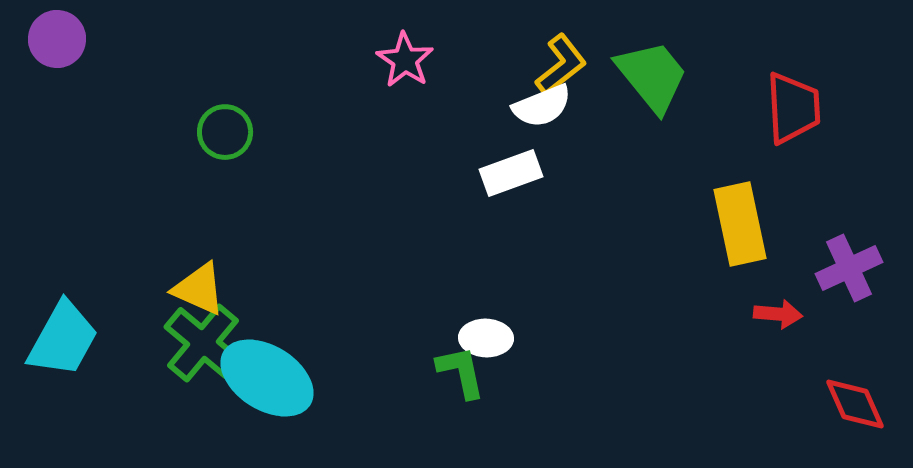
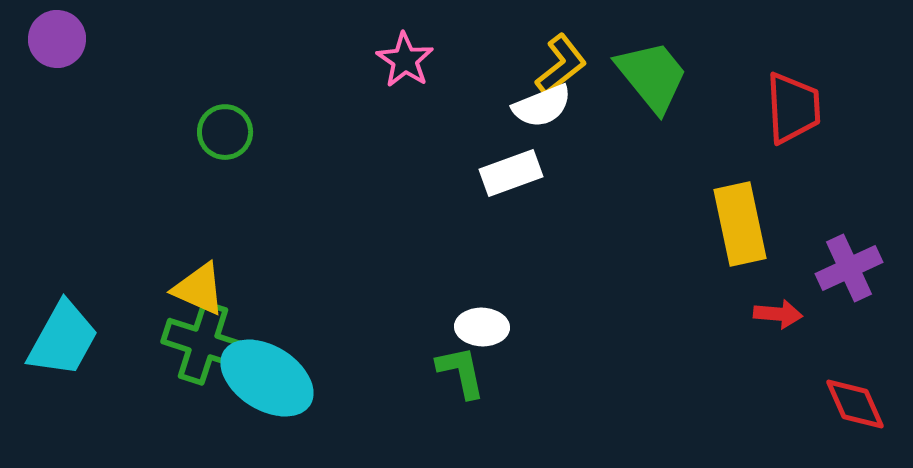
white ellipse: moved 4 px left, 11 px up
green cross: rotated 22 degrees counterclockwise
